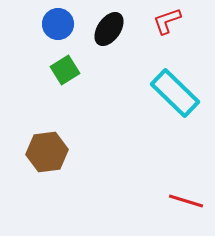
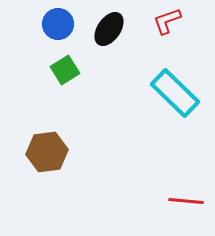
red line: rotated 12 degrees counterclockwise
